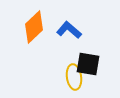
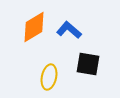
orange diamond: rotated 12 degrees clockwise
yellow ellipse: moved 25 px left; rotated 20 degrees clockwise
